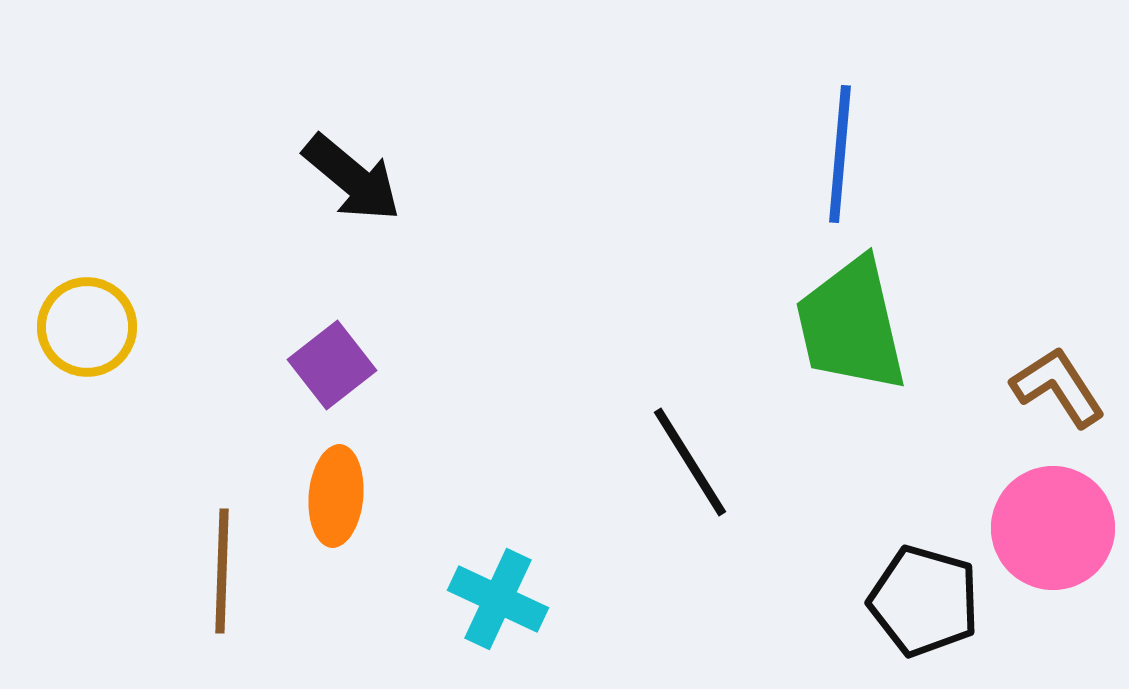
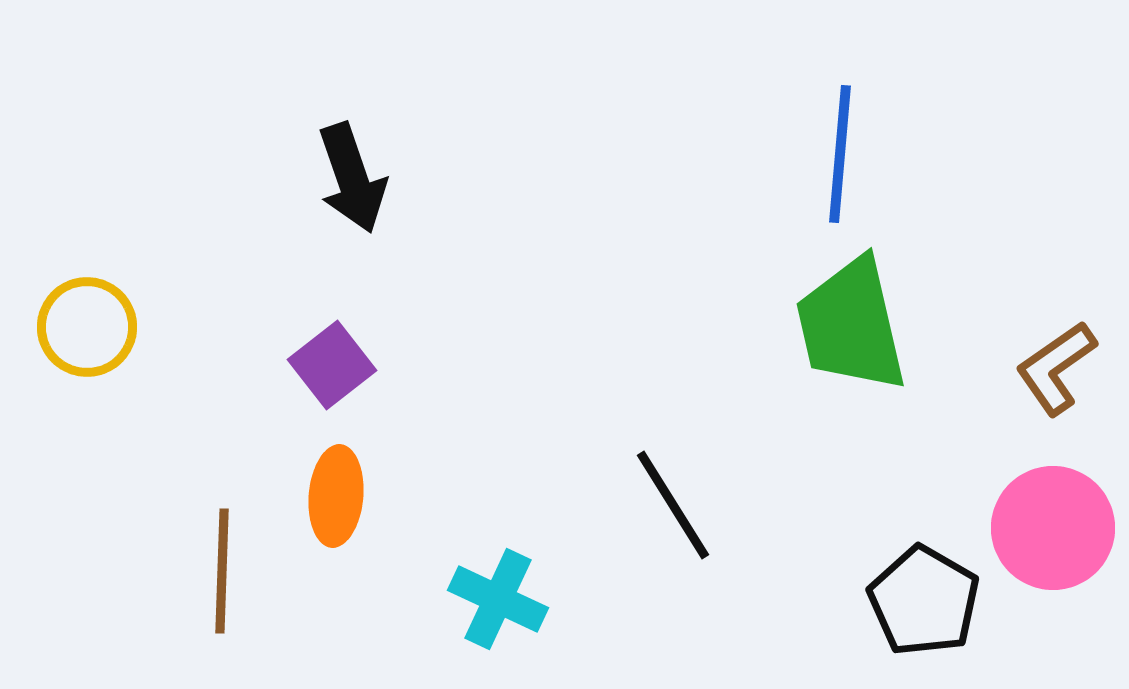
black arrow: rotated 31 degrees clockwise
brown L-shape: moved 2 px left, 19 px up; rotated 92 degrees counterclockwise
black line: moved 17 px left, 43 px down
black pentagon: rotated 14 degrees clockwise
